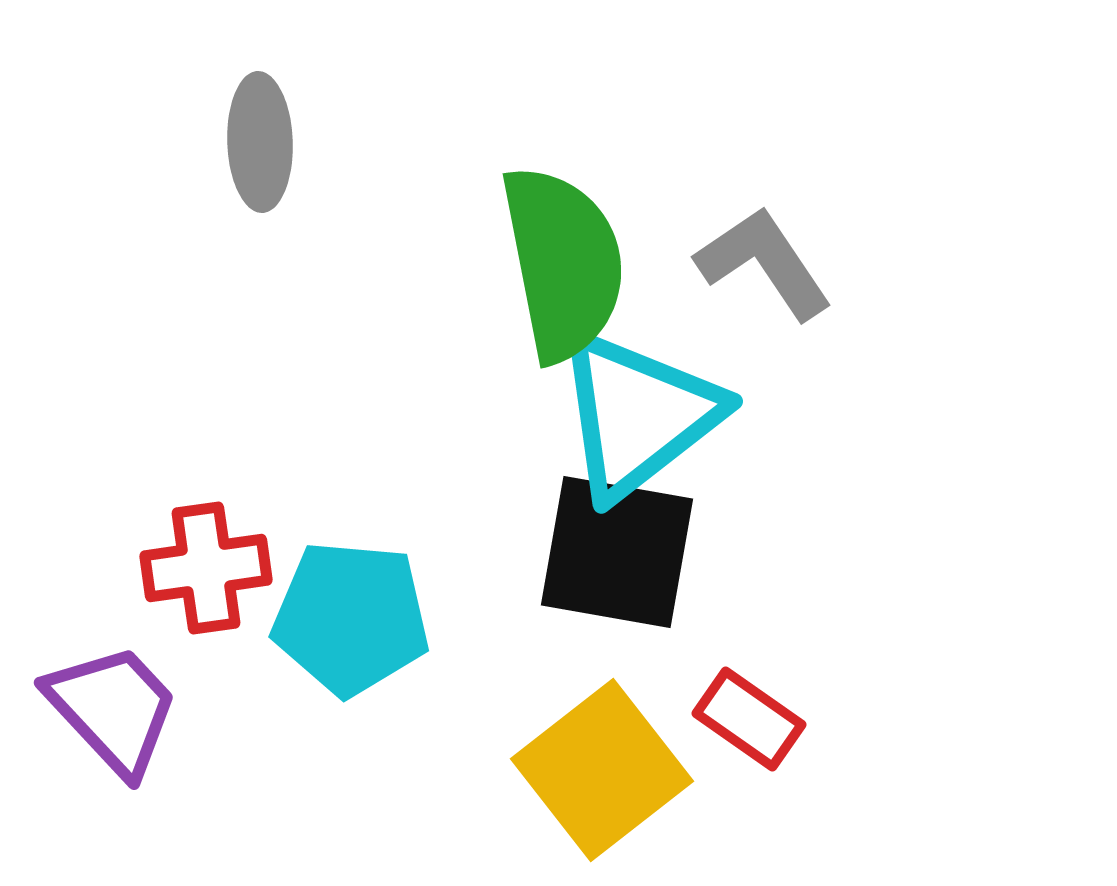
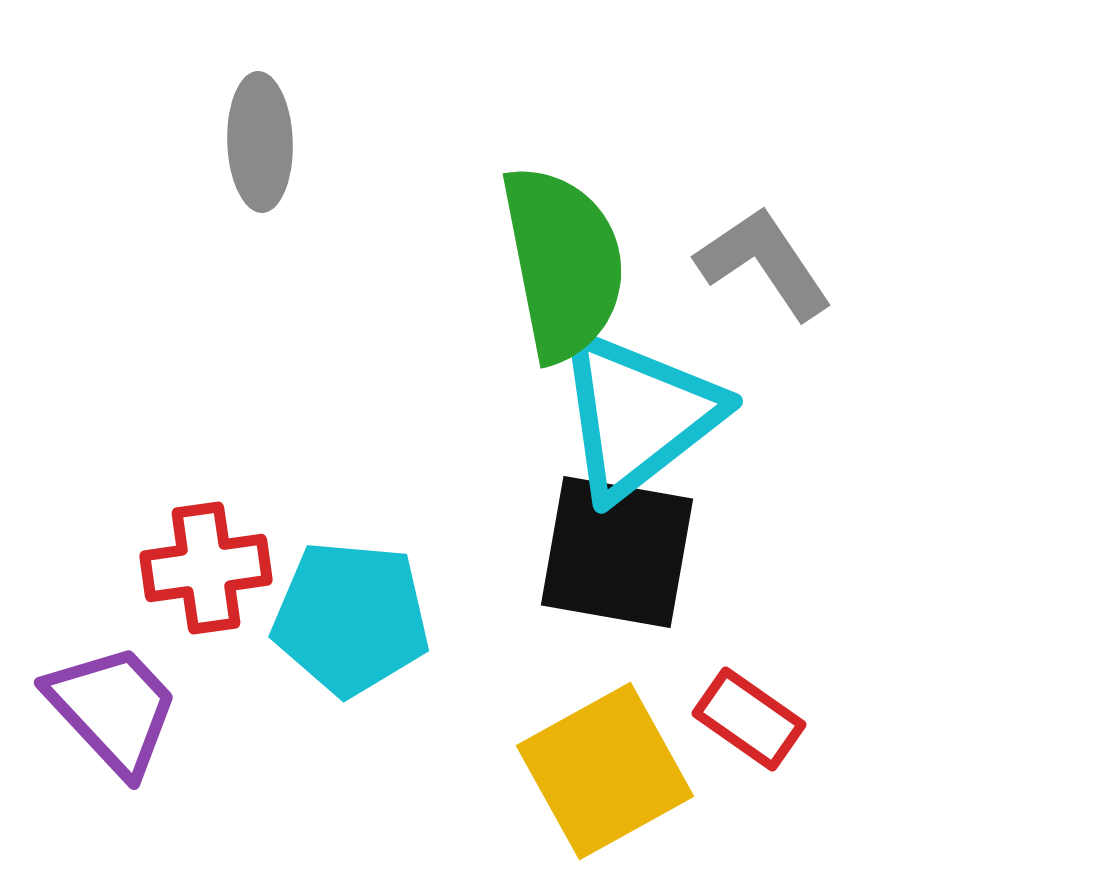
yellow square: moved 3 px right, 1 px down; rotated 9 degrees clockwise
